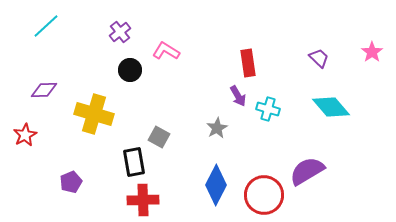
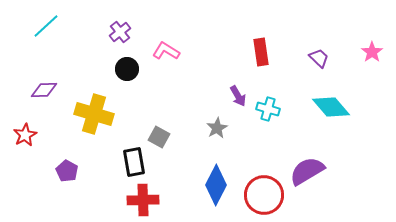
red rectangle: moved 13 px right, 11 px up
black circle: moved 3 px left, 1 px up
purple pentagon: moved 4 px left, 11 px up; rotated 20 degrees counterclockwise
